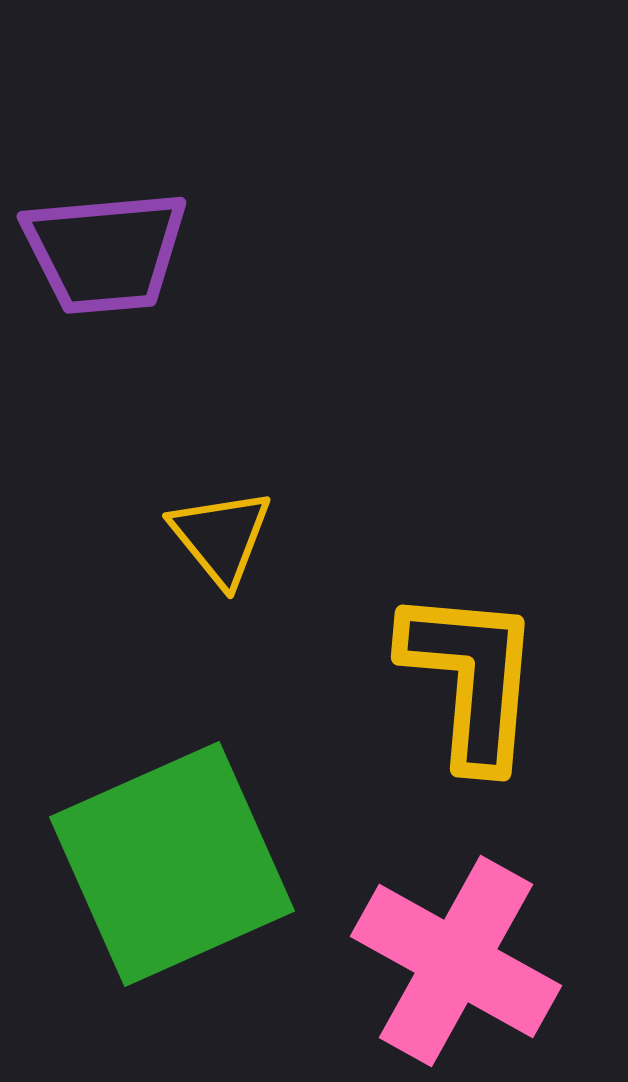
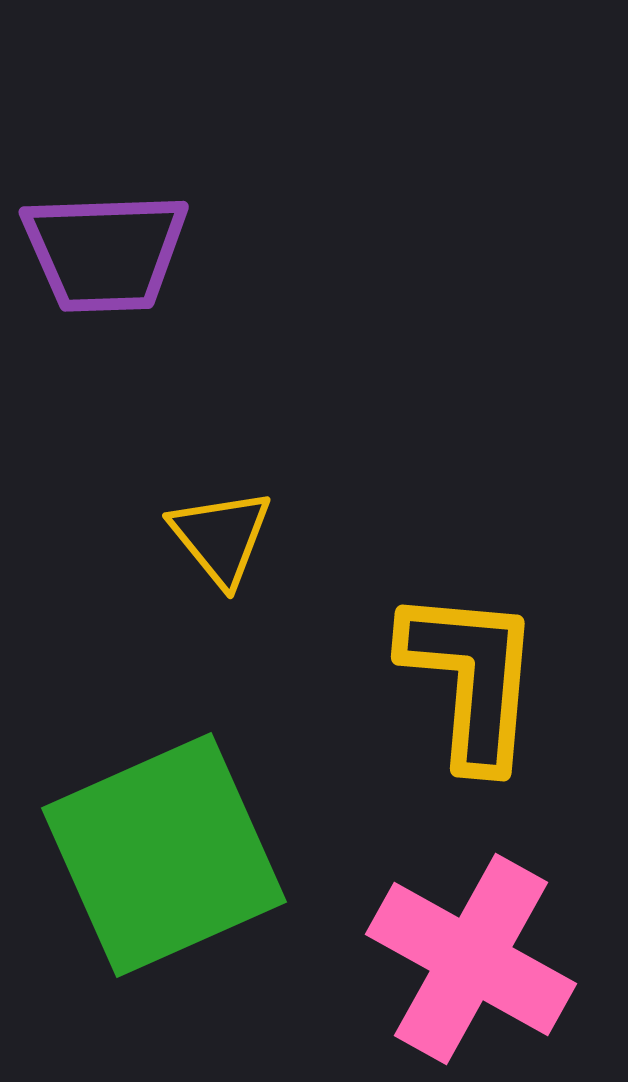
purple trapezoid: rotated 3 degrees clockwise
green square: moved 8 px left, 9 px up
pink cross: moved 15 px right, 2 px up
